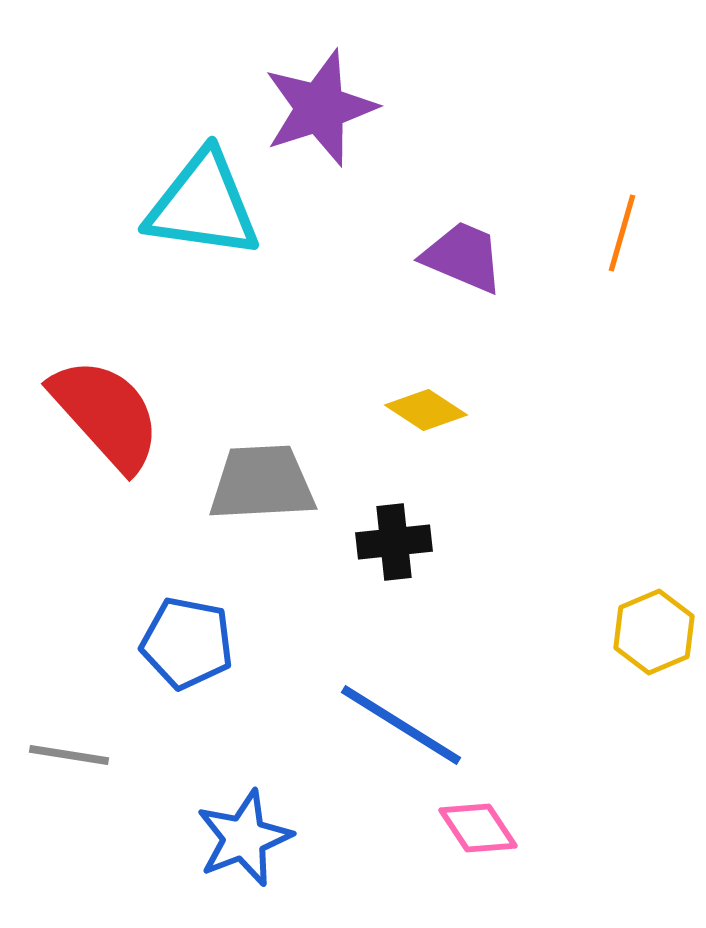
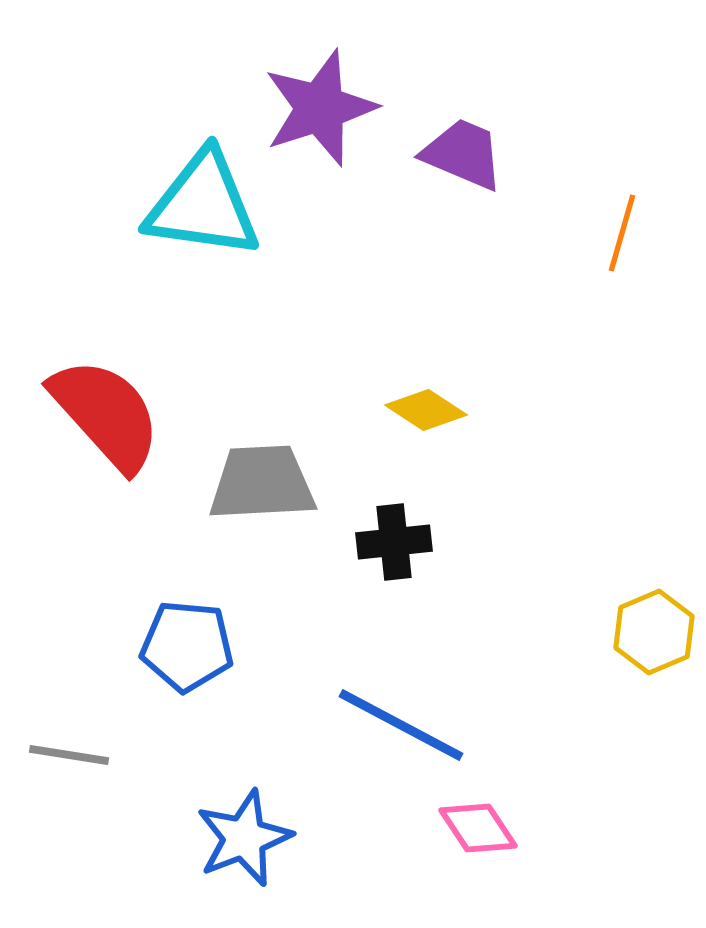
purple trapezoid: moved 103 px up
blue pentagon: moved 3 px down; rotated 6 degrees counterclockwise
blue line: rotated 4 degrees counterclockwise
